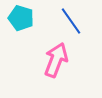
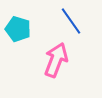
cyan pentagon: moved 3 px left, 11 px down
